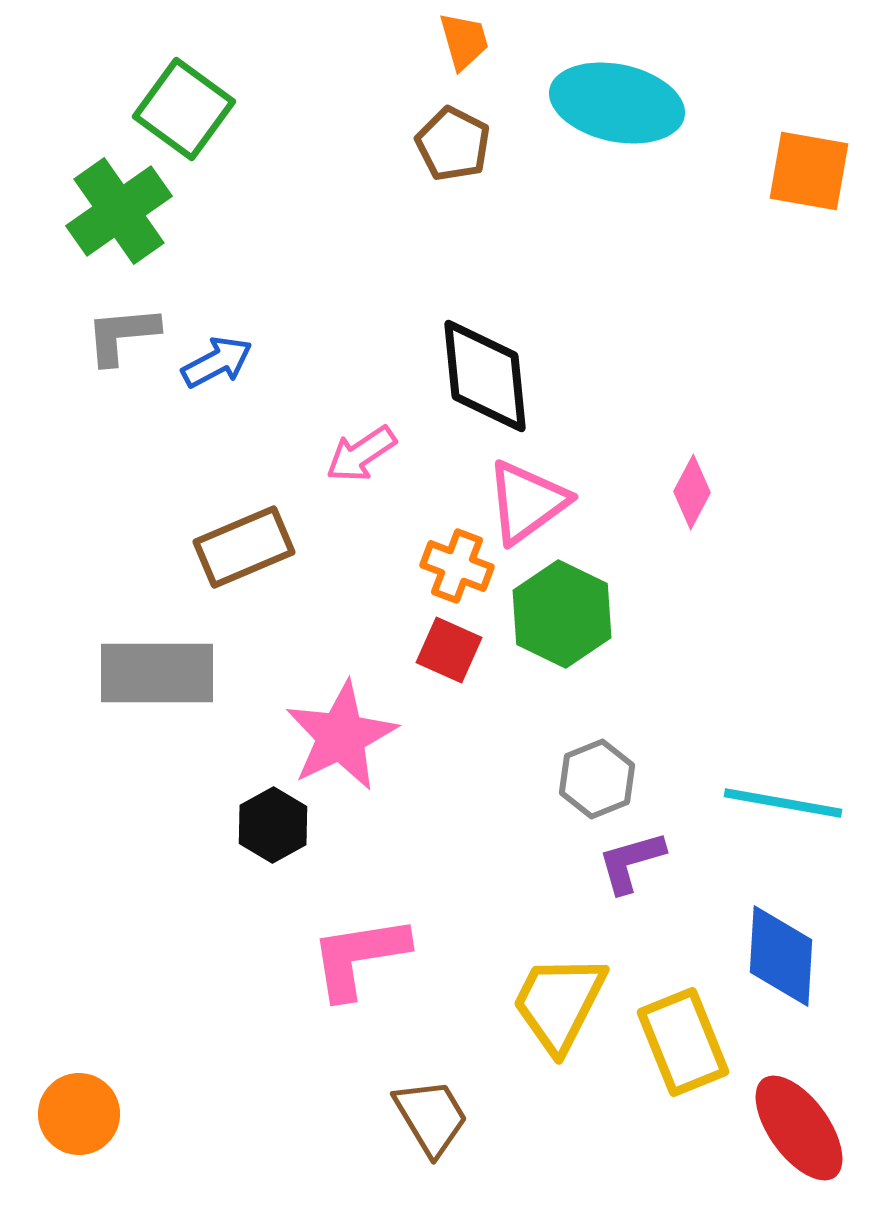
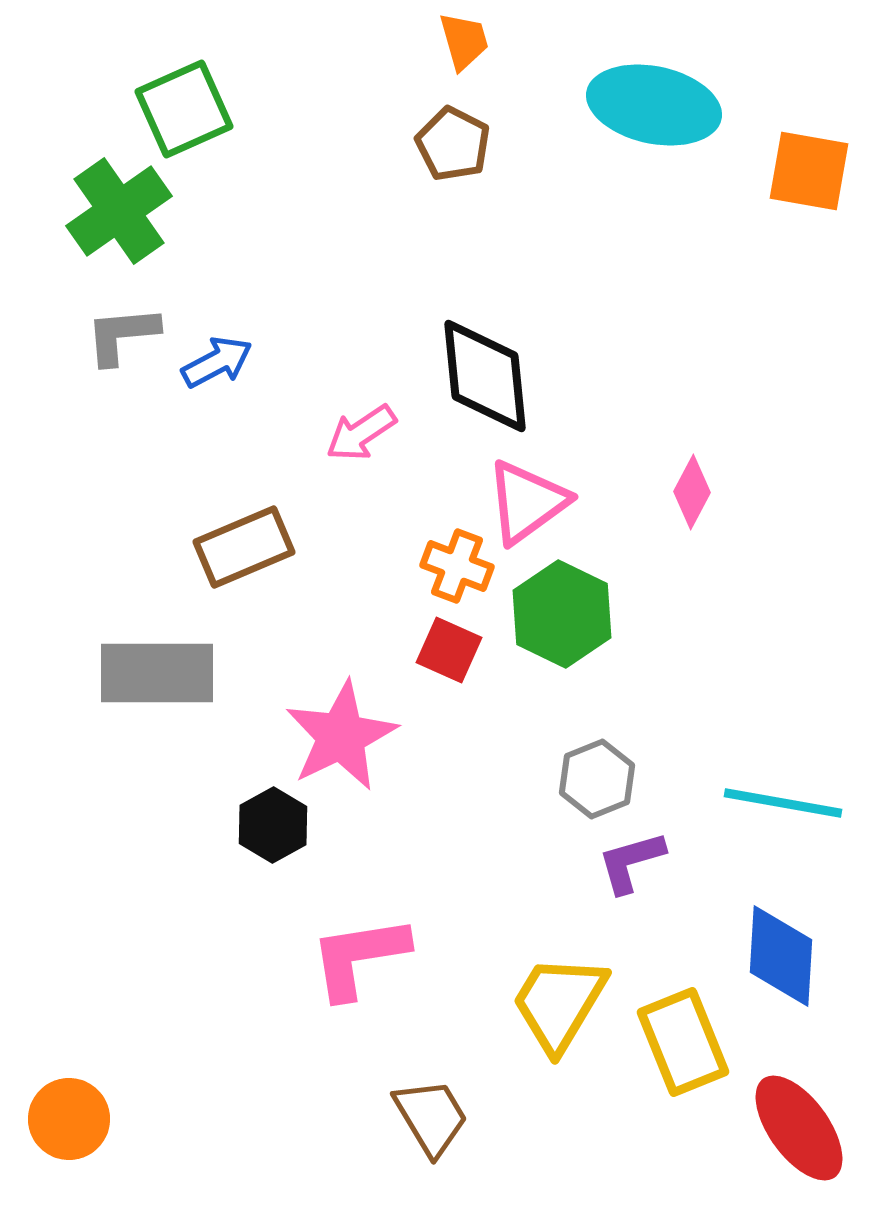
cyan ellipse: moved 37 px right, 2 px down
green square: rotated 30 degrees clockwise
pink arrow: moved 21 px up
yellow trapezoid: rotated 4 degrees clockwise
orange circle: moved 10 px left, 5 px down
